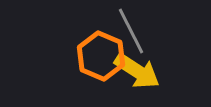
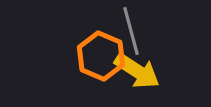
gray line: rotated 12 degrees clockwise
